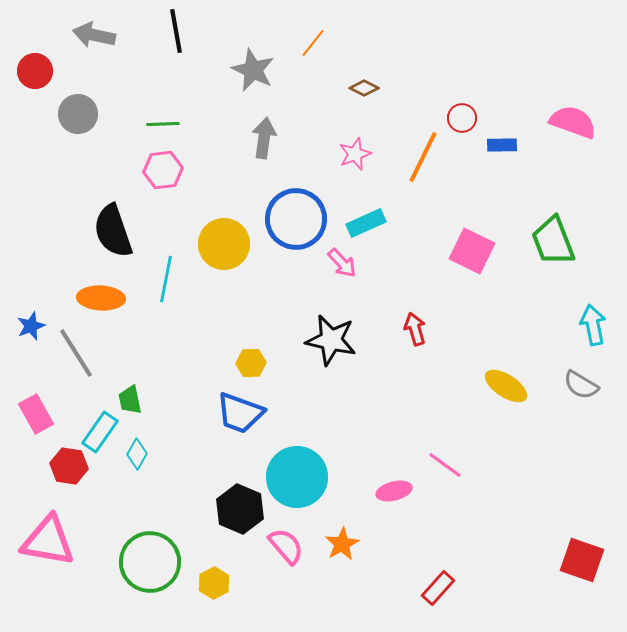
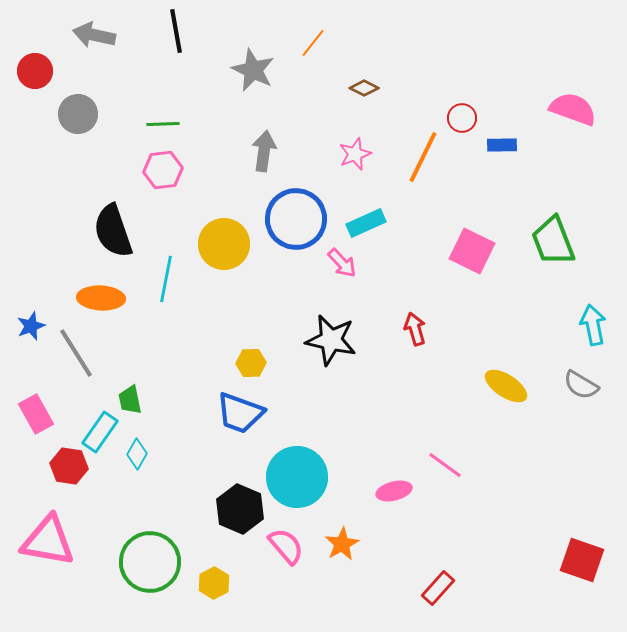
pink semicircle at (573, 122): moved 13 px up
gray arrow at (264, 138): moved 13 px down
